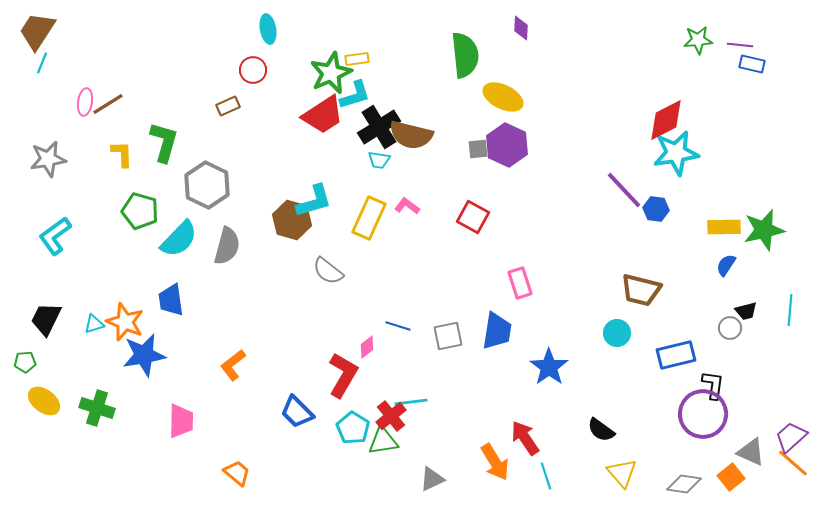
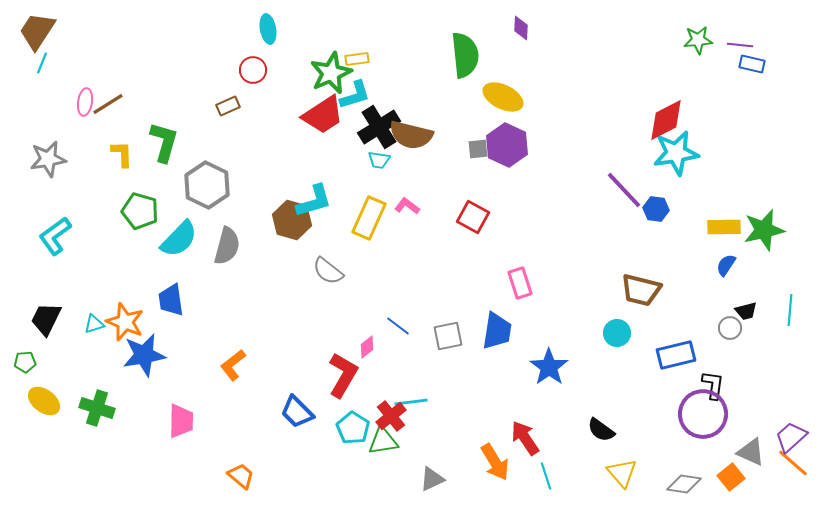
blue line at (398, 326): rotated 20 degrees clockwise
orange trapezoid at (237, 473): moved 4 px right, 3 px down
